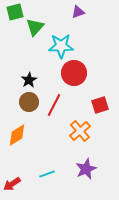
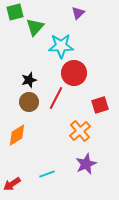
purple triangle: moved 1 px down; rotated 24 degrees counterclockwise
black star: rotated 14 degrees clockwise
red line: moved 2 px right, 7 px up
purple star: moved 5 px up
